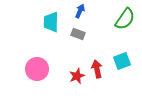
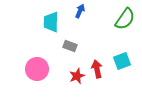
gray rectangle: moved 8 px left, 12 px down
